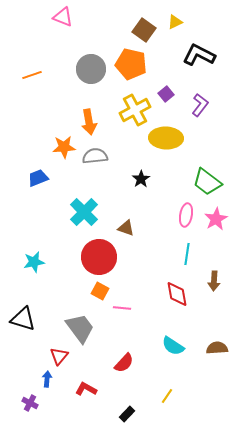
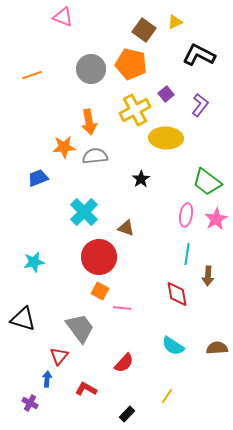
brown arrow: moved 6 px left, 5 px up
